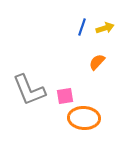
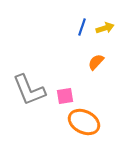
orange semicircle: moved 1 px left
orange ellipse: moved 4 px down; rotated 24 degrees clockwise
